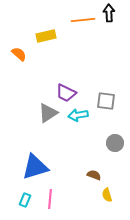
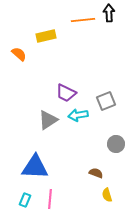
gray square: rotated 30 degrees counterclockwise
gray triangle: moved 7 px down
gray circle: moved 1 px right, 1 px down
blue triangle: rotated 20 degrees clockwise
brown semicircle: moved 2 px right, 2 px up
